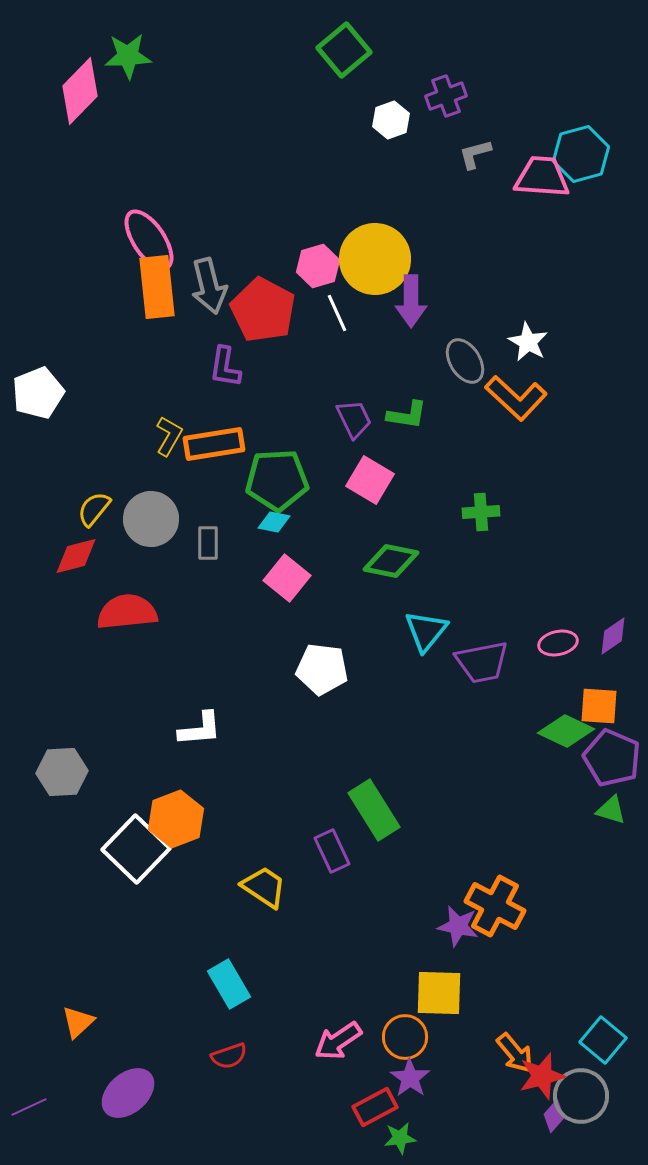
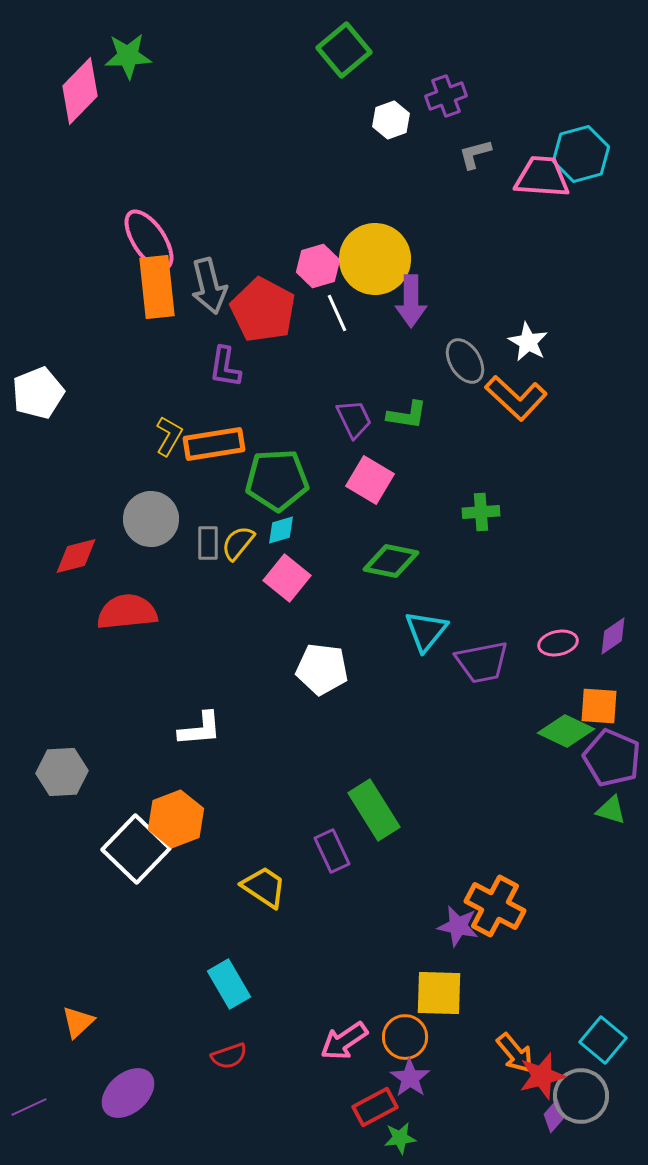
yellow semicircle at (94, 509): moved 144 px right, 34 px down
cyan diamond at (274, 522): moved 7 px right, 8 px down; rotated 28 degrees counterclockwise
pink arrow at (338, 1041): moved 6 px right
